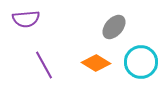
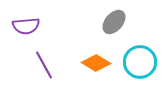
purple semicircle: moved 7 px down
gray ellipse: moved 5 px up
cyan circle: moved 1 px left
